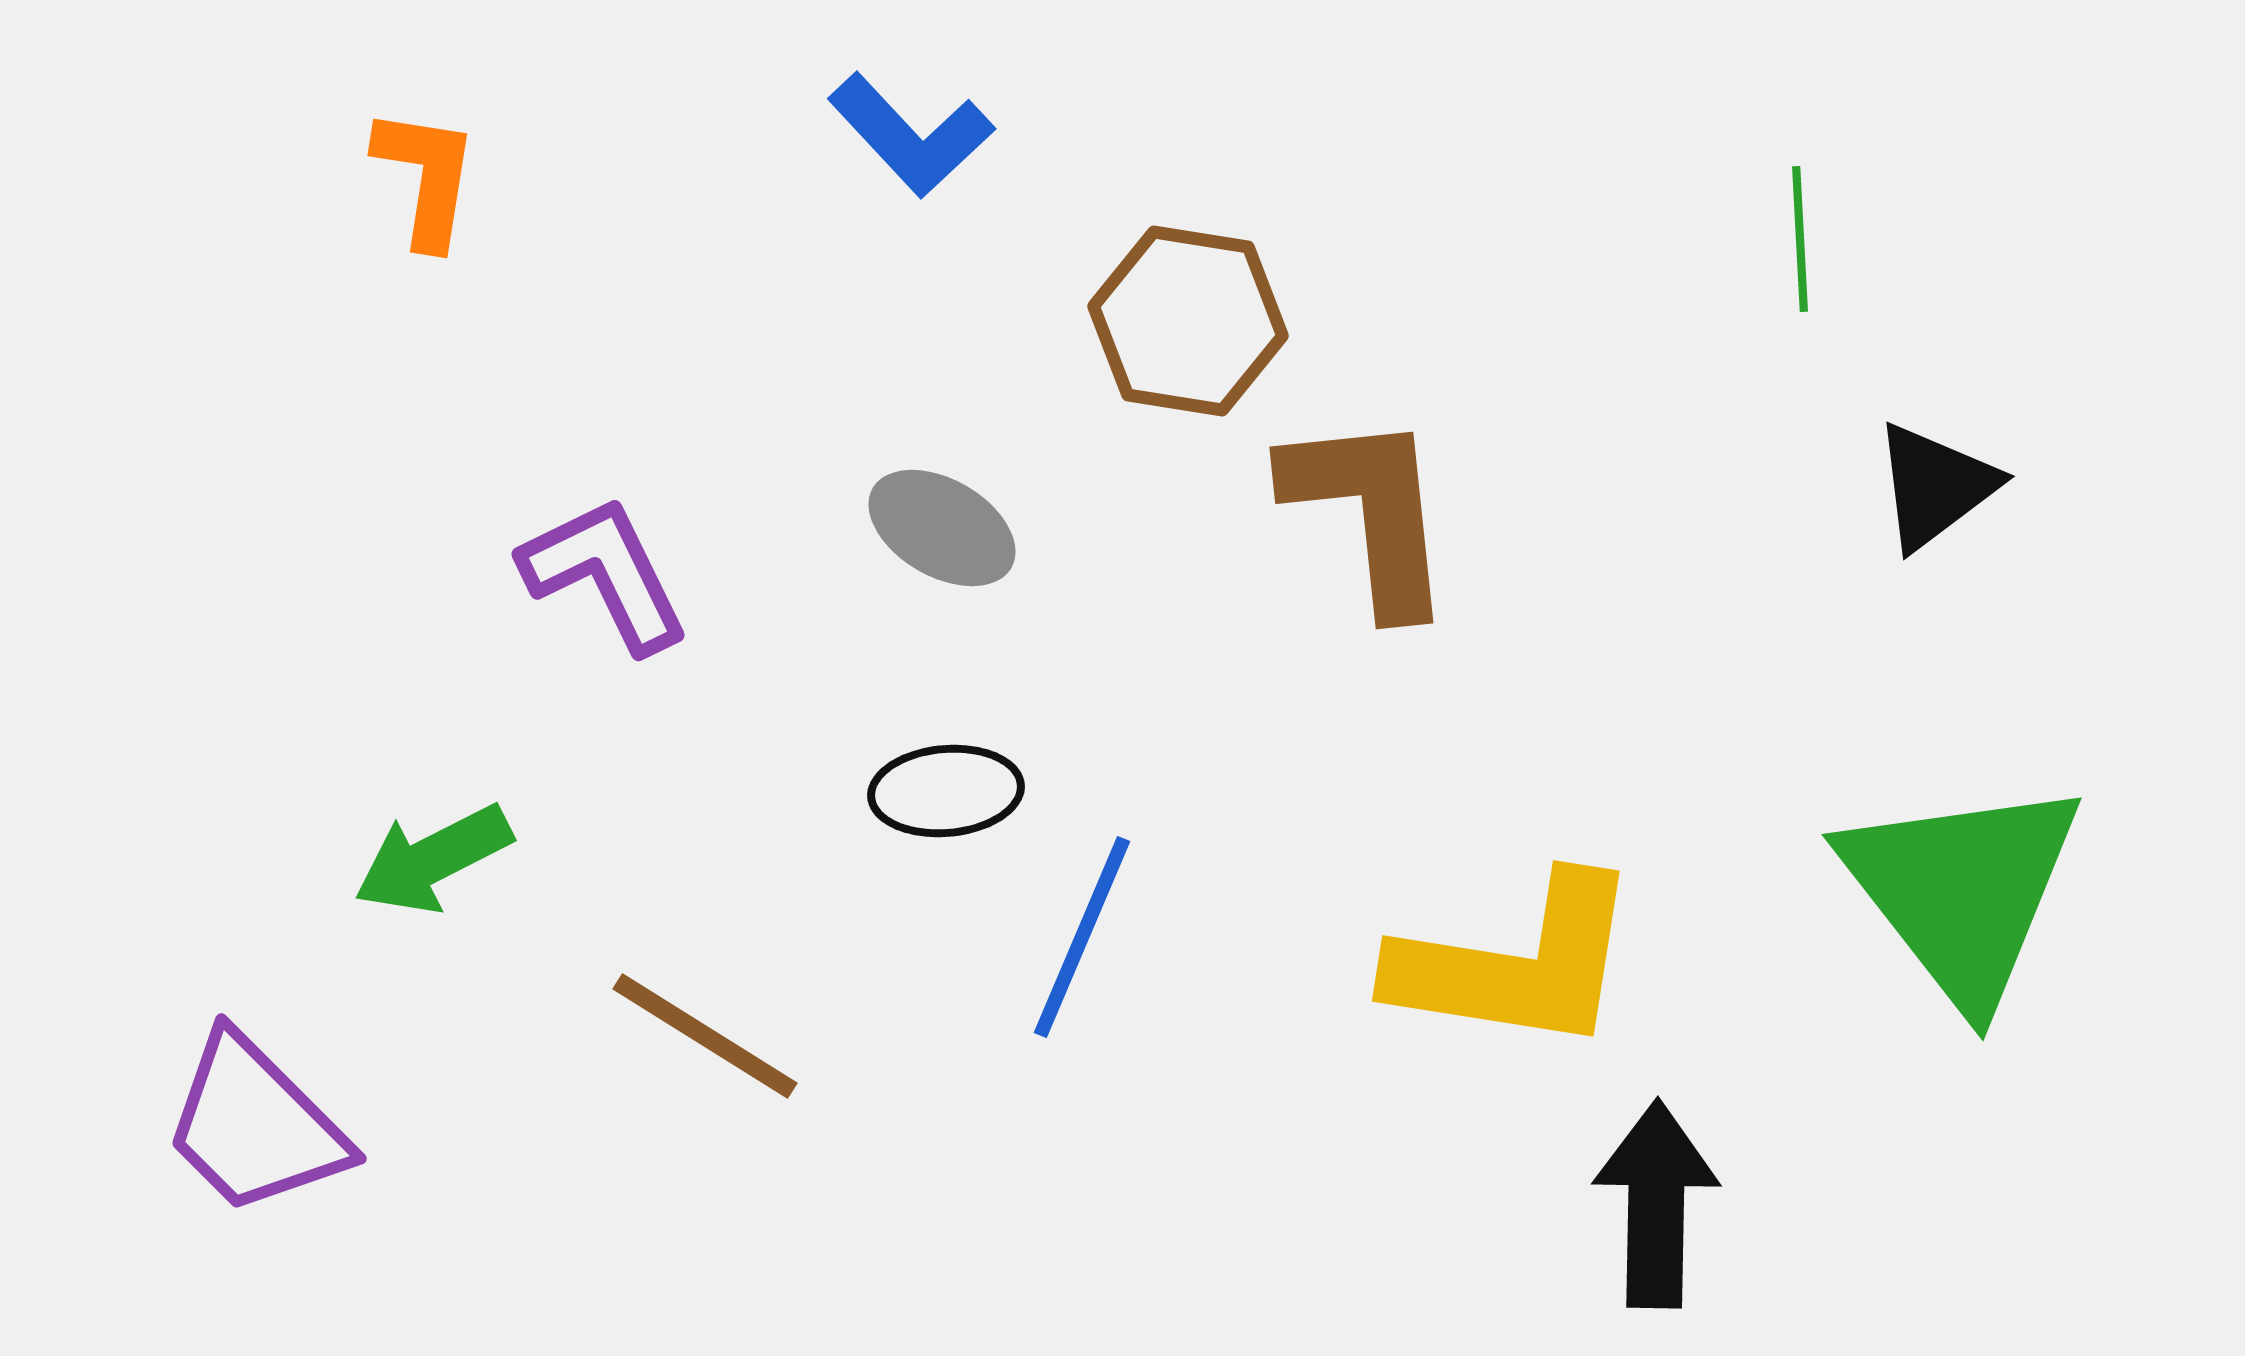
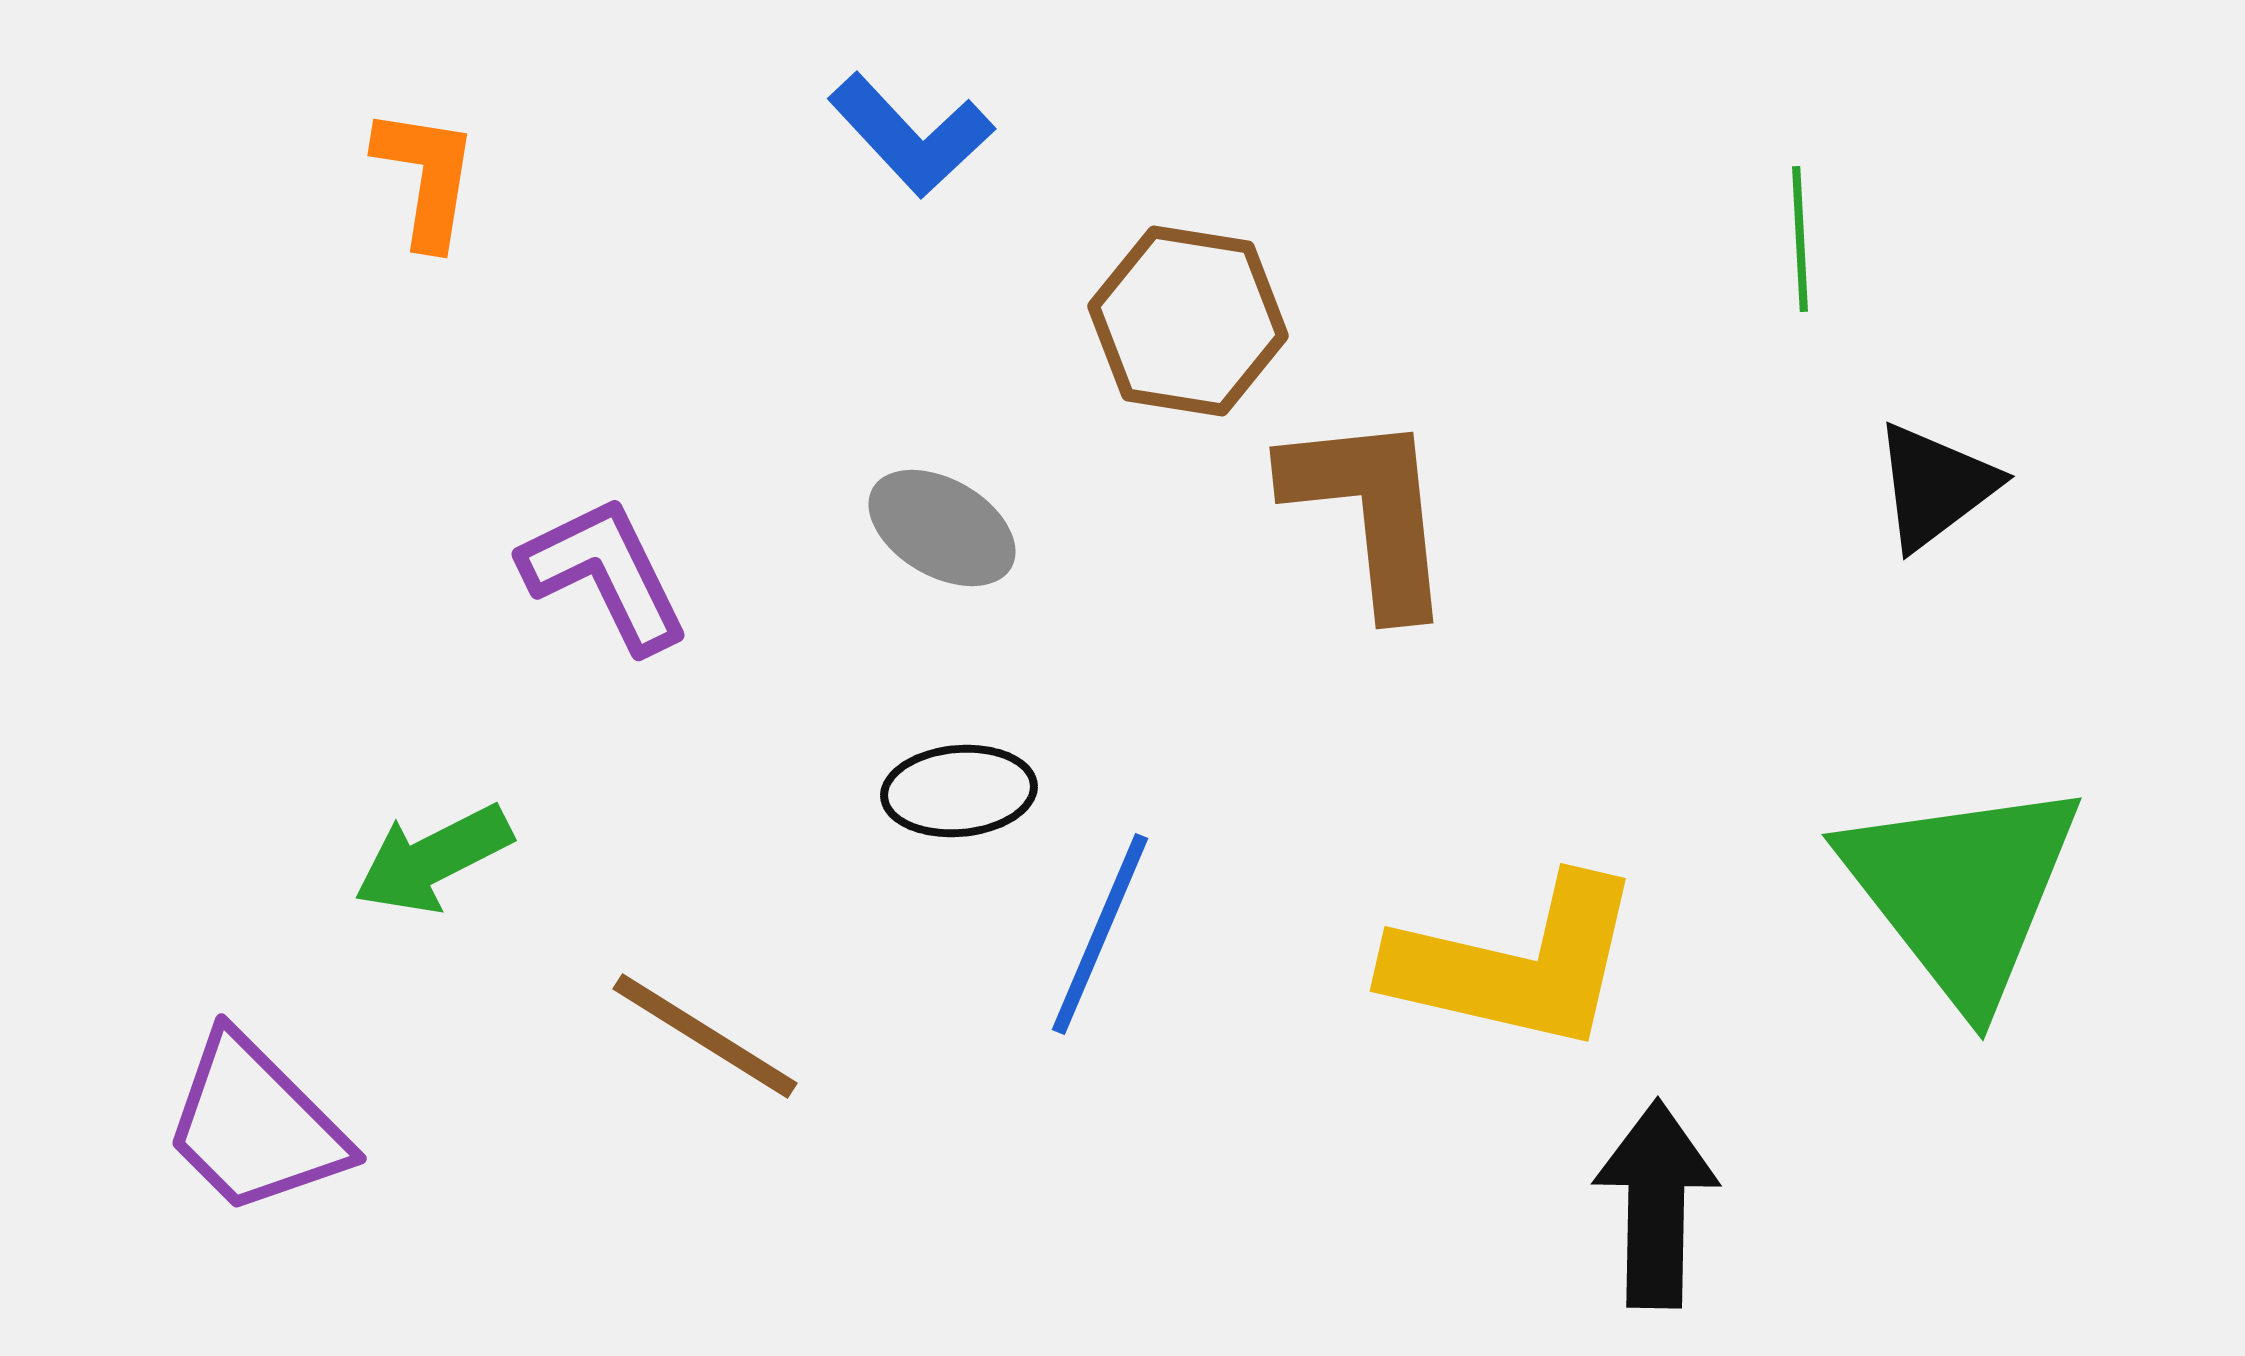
black ellipse: moved 13 px right
blue line: moved 18 px right, 3 px up
yellow L-shape: rotated 4 degrees clockwise
